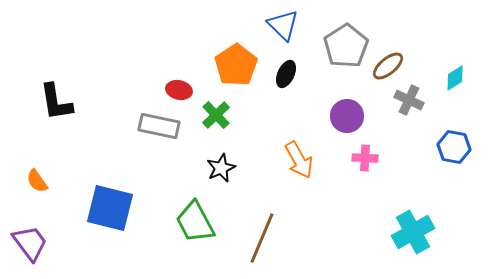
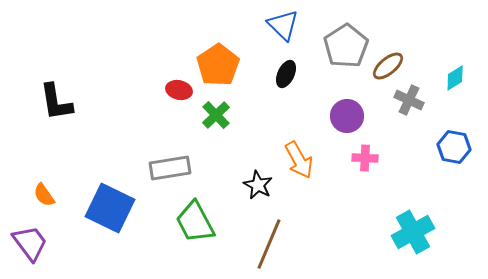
orange pentagon: moved 18 px left
gray rectangle: moved 11 px right, 42 px down; rotated 21 degrees counterclockwise
black star: moved 37 px right, 17 px down; rotated 20 degrees counterclockwise
orange semicircle: moved 7 px right, 14 px down
blue square: rotated 12 degrees clockwise
brown line: moved 7 px right, 6 px down
